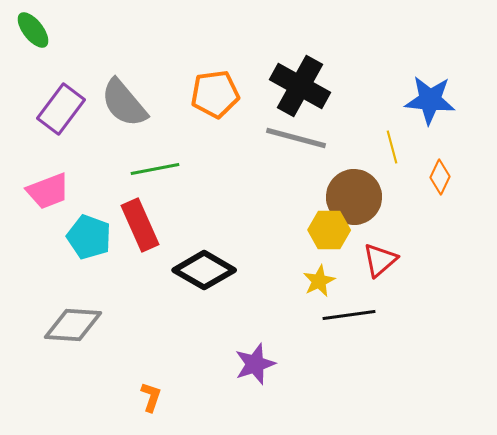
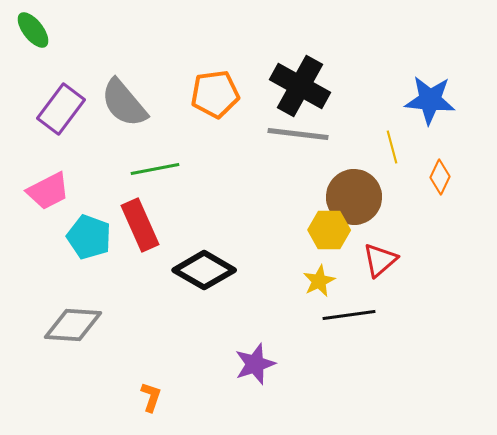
gray line: moved 2 px right, 4 px up; rotated 8 degrees counterclockwise
pink trapezoid: rotated 6 degrees counterclockwise
